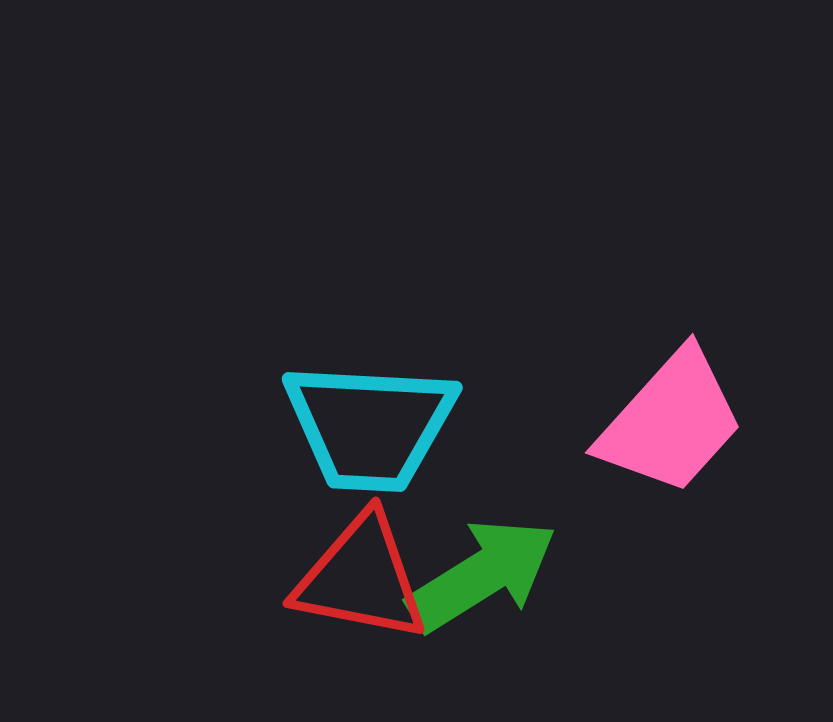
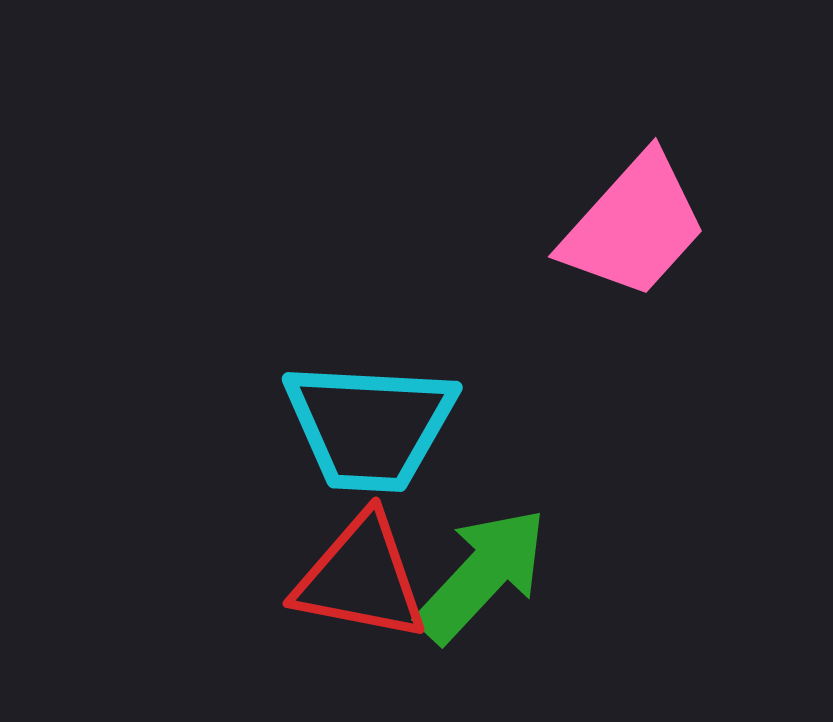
pink trapezoid: moved 37 px left, 196 px up
green arrow: rotated 15 degrees counterclockwise
